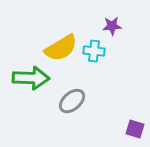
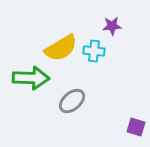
purple square: moved 1 px right, 2 px up
